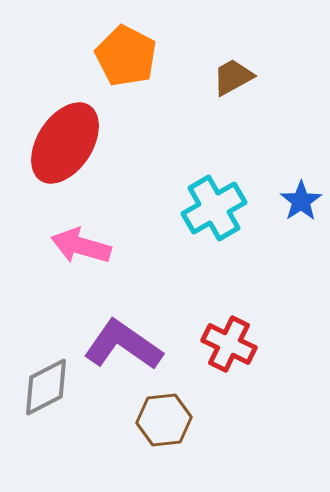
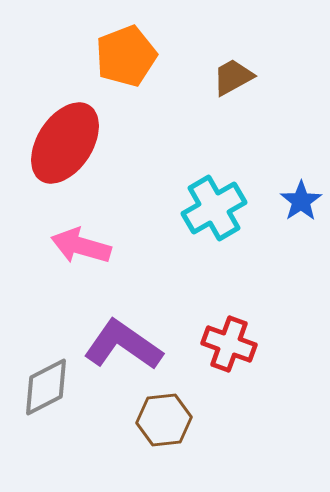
orange pentagon: rotated 24 degrees clockwise
red cross: rotated 6 degrees counterclockwise
